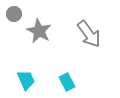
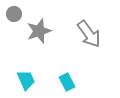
gray star: rotated 25 degrees clockwise
